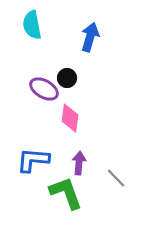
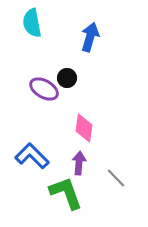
cyan semicircle: moved 2 px up
pink diamond: moved 14 px right, 10 px down
blue L-shape: moved 1 px left, 4 px up; rotated 40 degrees clockwise
